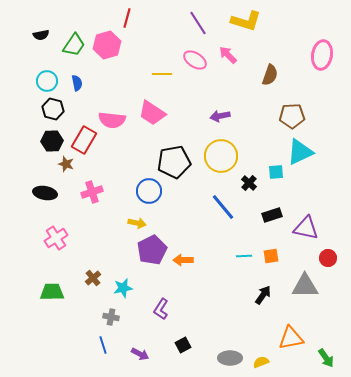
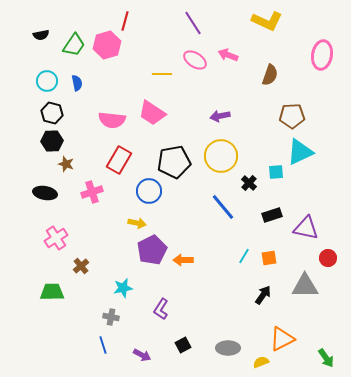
red line at (127, 18): moved 2 px left, 3 px down
yellow L-shape at (246, 21): moved 21 px right; rotated 8 degrees clockwise
purple line at (198, 23): moved 5 px left
pink arrow at (228, 55): rotated 24 degrees counterclockwise
black hexagon at (53, 109): moved 1 px left, 4 px down
red rectangle at (84, 140): moved 35 px right, 20 px down
cyan line at (244, 256): rotated 56 degrees counterclockwise
orange square at (271, 256): moved 2 px left, 2 px down
brown cross at (93, 278): moved 12 px left, 12 px up
orange triangle at (291, 338): moved 9 px left, 1 px down; rotated 16 degrees counterclockwise
purple arrow at (140, 354): moved 2 px right, 1 px down
gray ellipse at (230, 358): moved 2 px left, 10 px up
